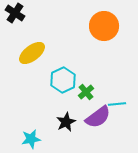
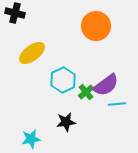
black cross: rotated 18 degrees counterclockwise
orange circle: moved 8 px left
purple semicircle: moved 8 px right, 32 px up
black star: rotated 18 degrees clockwise
